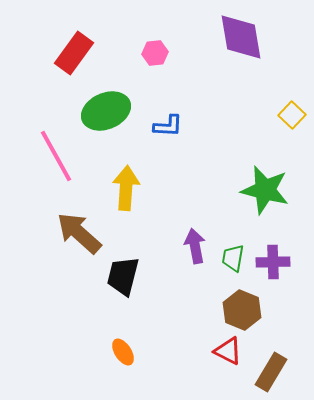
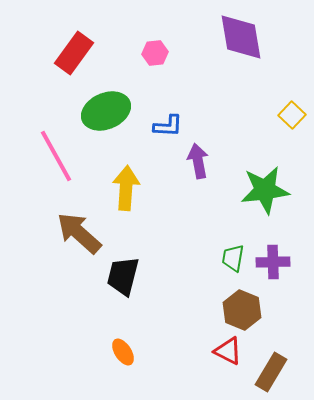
green star: rotated 21 degrees counterclockwise
purple arrow: moved 3 px right, 85 px up
